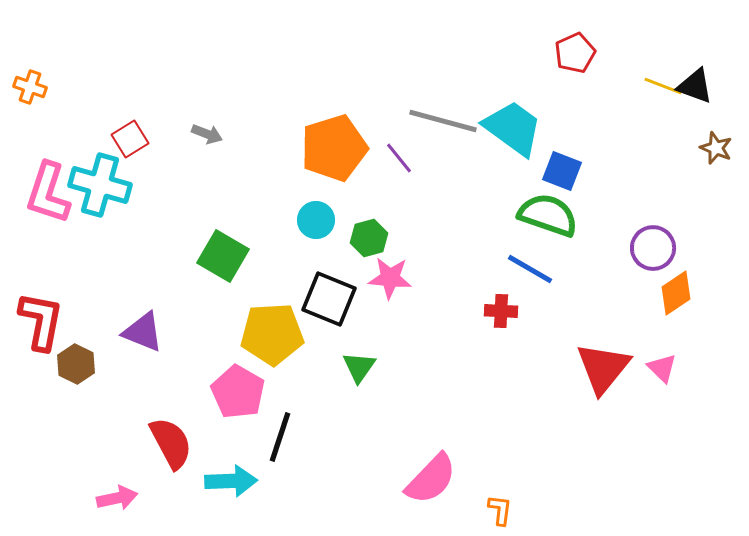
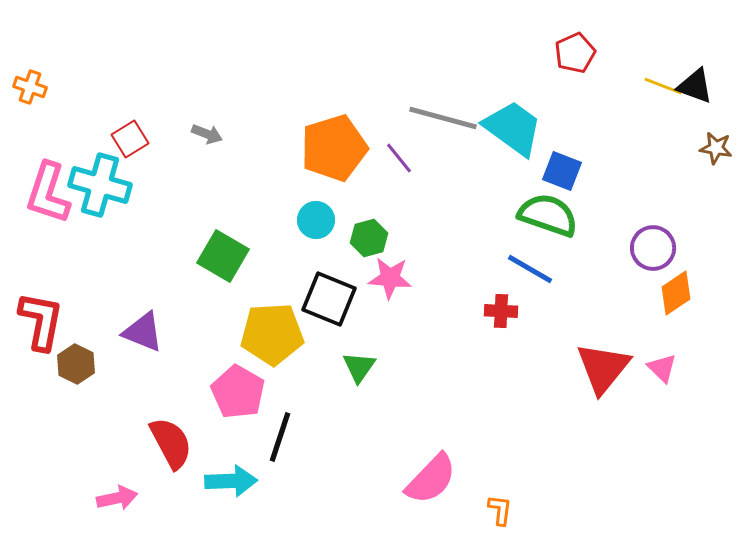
gray line: moved 3 px up
brown star: rotated 12 degrees counterclockwise
